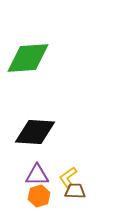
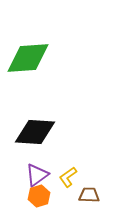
purple triangle: rotated 35 degrees counterclockwise
brown trapezoid: moved 14 px right, 4 px down
